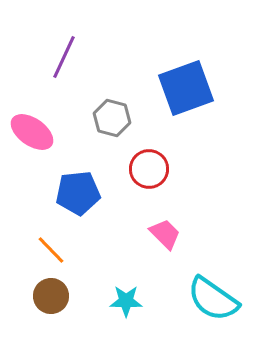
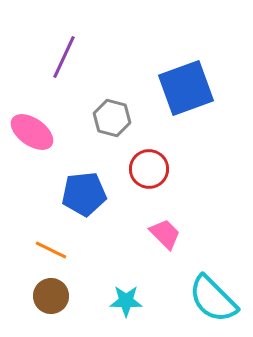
blue pentagon: moved 6 px right, 1 px down
orange line: rotated 20 degrees counterclockwise
cyan semicircle: rotated 10 degrees clockwise
